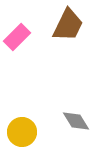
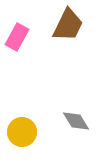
pink rectangle: rotated 16 degrees counterclockwise
